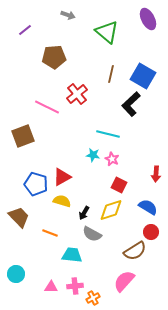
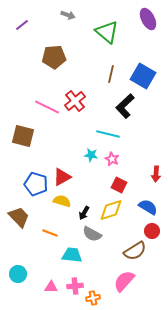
purple line: moved 3 px left, 5 px up
red cross: moved 2 px left, 7 px down
black L-shape: moved 6 px left, 2 px down
brown square: rotated 35 degrees clockwise
cyan star: moved 2 px left
red circle: moved 1 px right, 1 px up
cyan circle: moved 2 px right
orange cross: rotated 16 degrees clockwise
